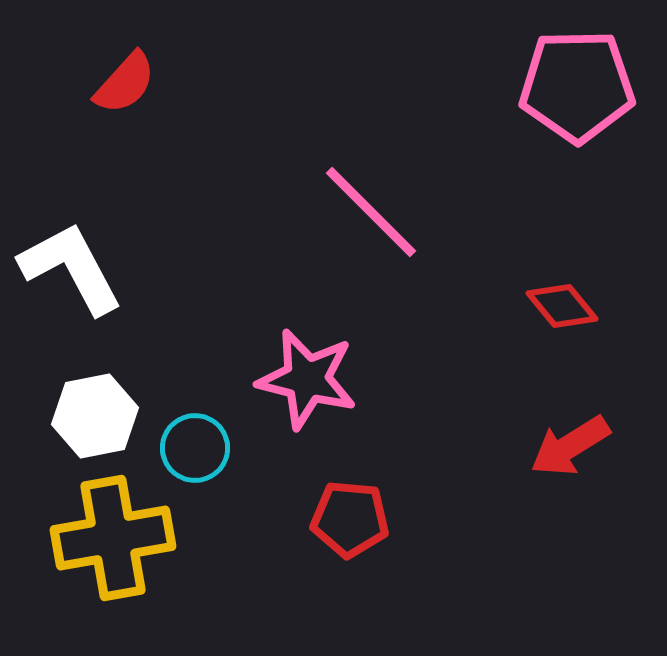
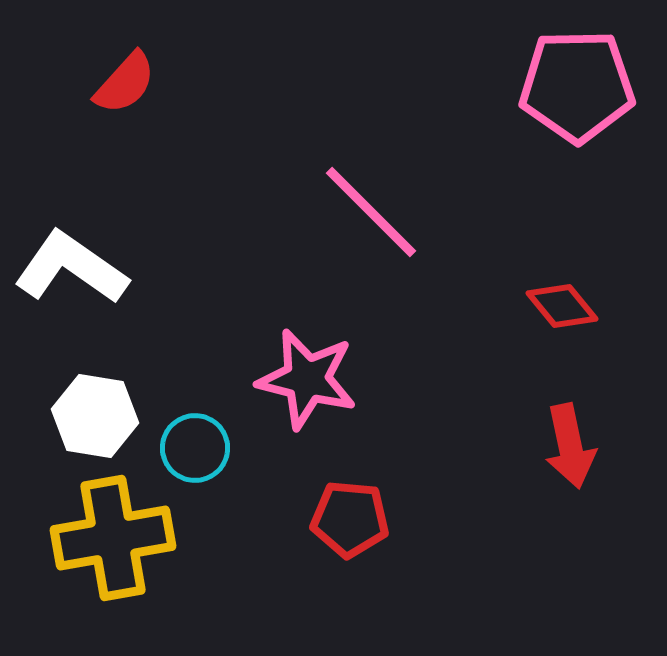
white L-shape: rotated 27 degrees counterclockwise
white hexagon: rotated 20 degrees clockwise
red arrow: rotated 70 degrees counterclockwise
